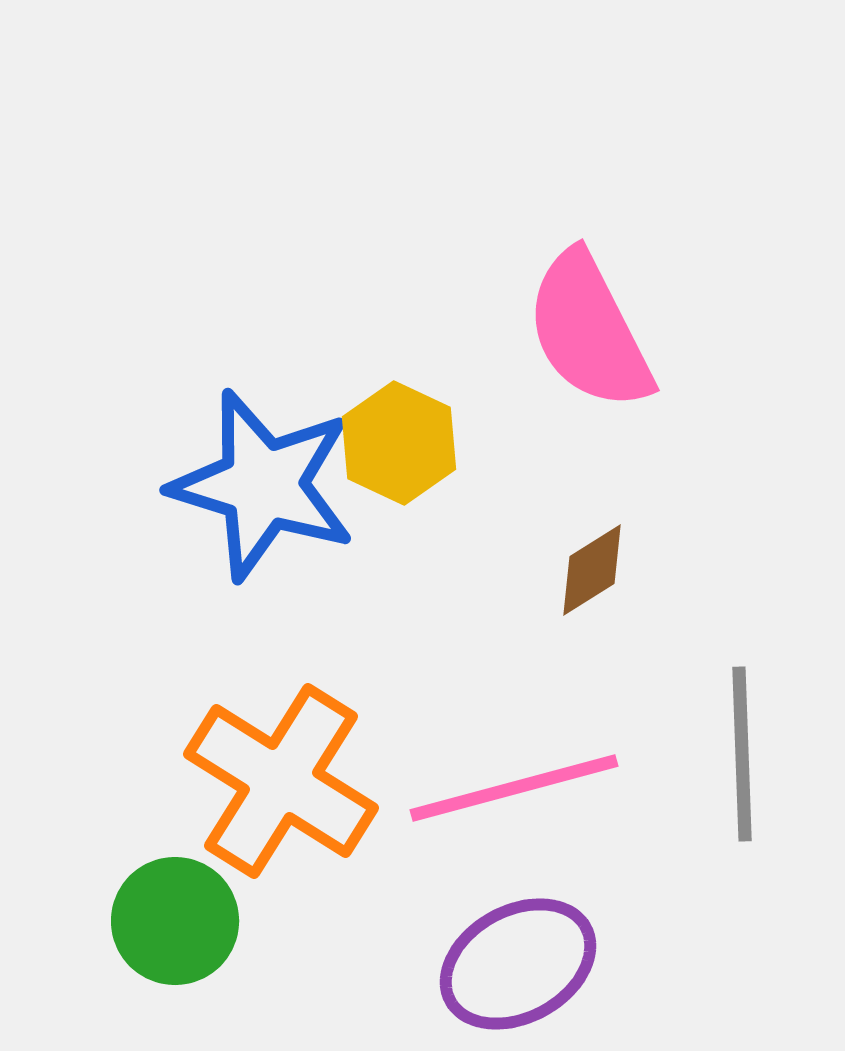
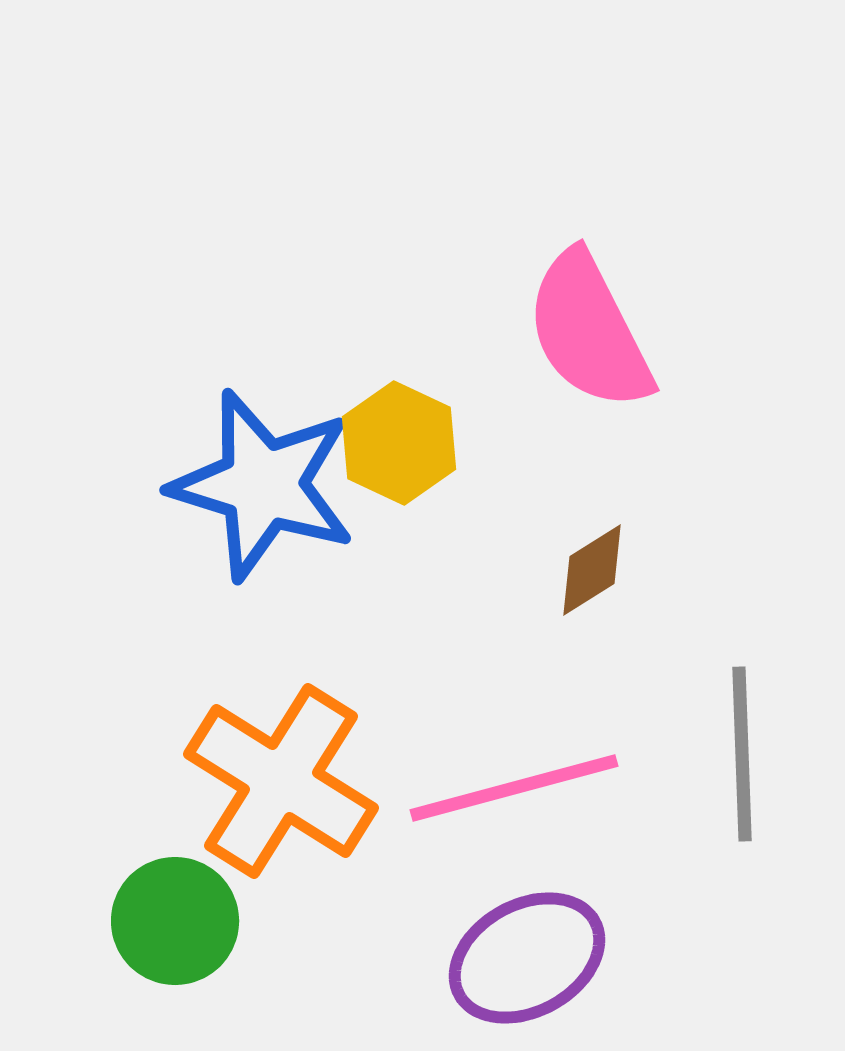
purple ellipse: moved 9 px right, 6 px up
